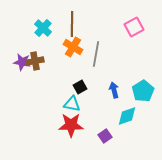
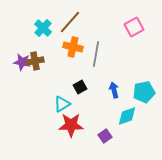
brown line: moved 2 px left, 2 px up; rotated 40 degrees clockwise
orange cross: rotated 18 degrees counterclockwise
cyan pentagon: moved 1 px right, 1 px down; rotated 20 degrees clockwise
cyan triangle: moved 10 px left; rotated 42 degrees counterclockwise
